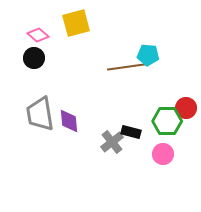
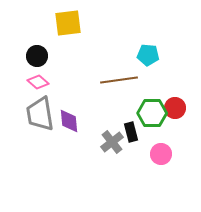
yellow square: moved 8 px left; rotated 8 degrees clockwise
pink diamond: moved 47 px down
black circle: moved 3 px right, 2 px up
brown line: moved 7 px left, 13 px down
red circle: moved 11 px left
green hexagon: moved 15 px left, 8 px up
black rectangle: rotated 60 degrees clockwise
pink circle: moved 2 px left
